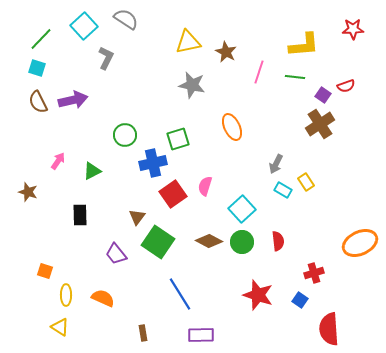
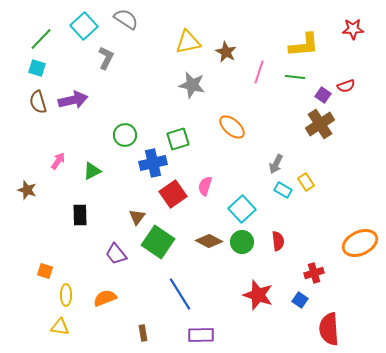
brown semicircle at (38, 102): rotated 10 degrees clockwise
orange ellipse at (232, 127): rotated 24 degrees counterclockwise
brown star at (28, 192): moved 1 px left, 2 px up
orange semicircle at (103, 298): moved 2 px right; rotated 45 degrees counterclockwise
yellow triangle at (60, 327): rotated 24 degrees counterclockwise
